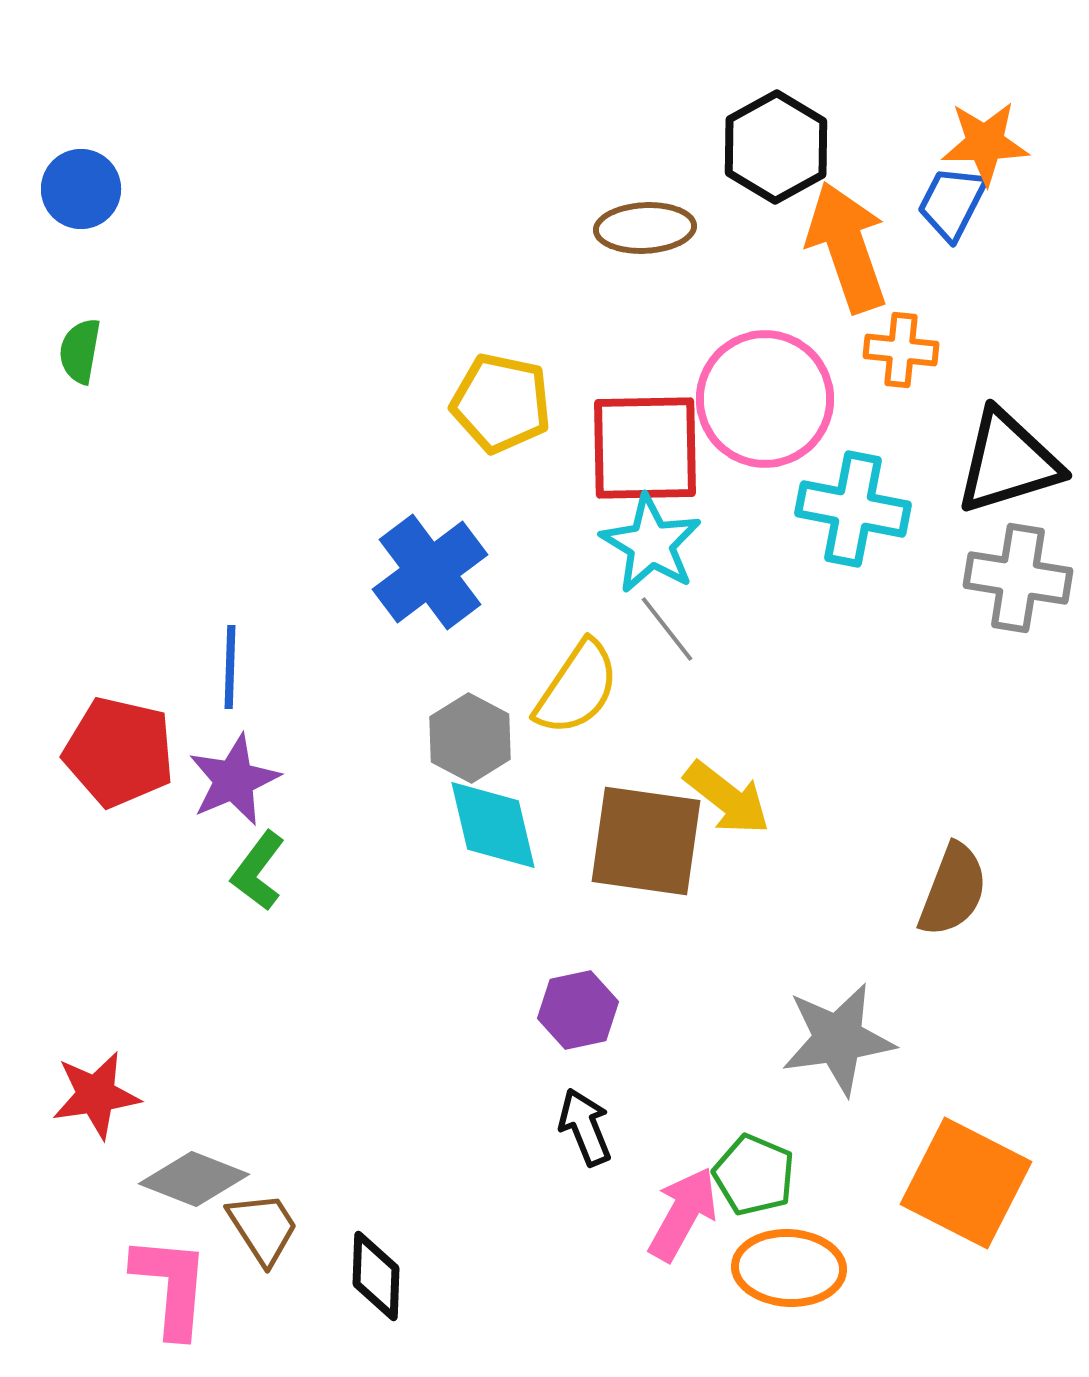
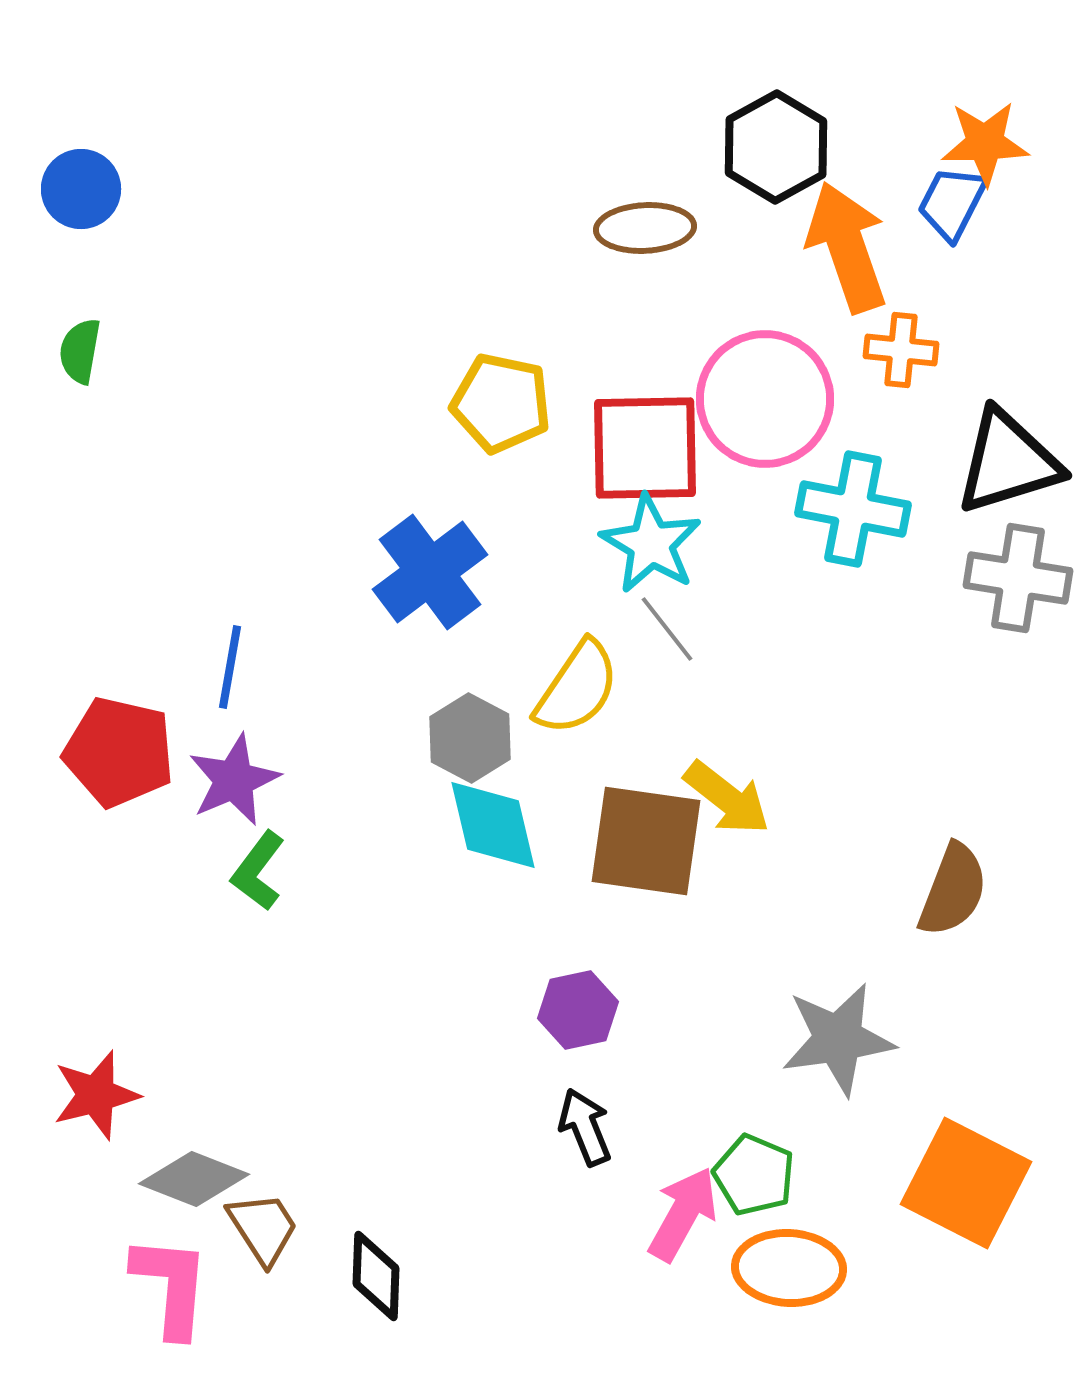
blue line: rotated 8 degrees clockwise
red star: rotated 6 degrees counterclockwise
